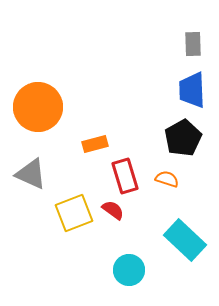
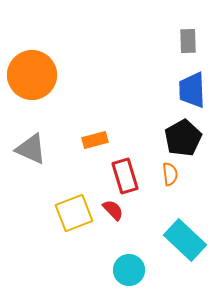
gray rectangle: moved 5 px left, 3 px up
orange circle: moved 6 px left, 32 px up
orange rectangle: moved 4 px up
gray triangle: moved 25 px up
orange semicircle: moved 3 px right, 5 px up; rotated 65 degrees clockwise
red semicircle: rotated 10 degrees clockwise
